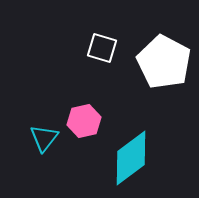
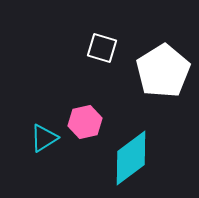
white pentagon: moved 1 px left, 9 px down; rotated 12 degrees clockwise
pink hexagon: moved 1 px right, 1 px down
cyan triangle: rotated 20 degrees clockwise
